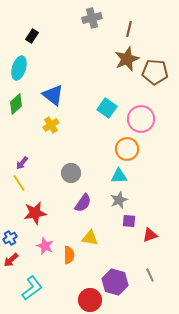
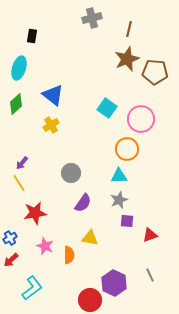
black rectangle: rotated 24 degrees counterclockwise
purple square: moved 2 px left
purple hexagon: moved 1 px left, 1 px down; rotated 10 degrees clockwise
